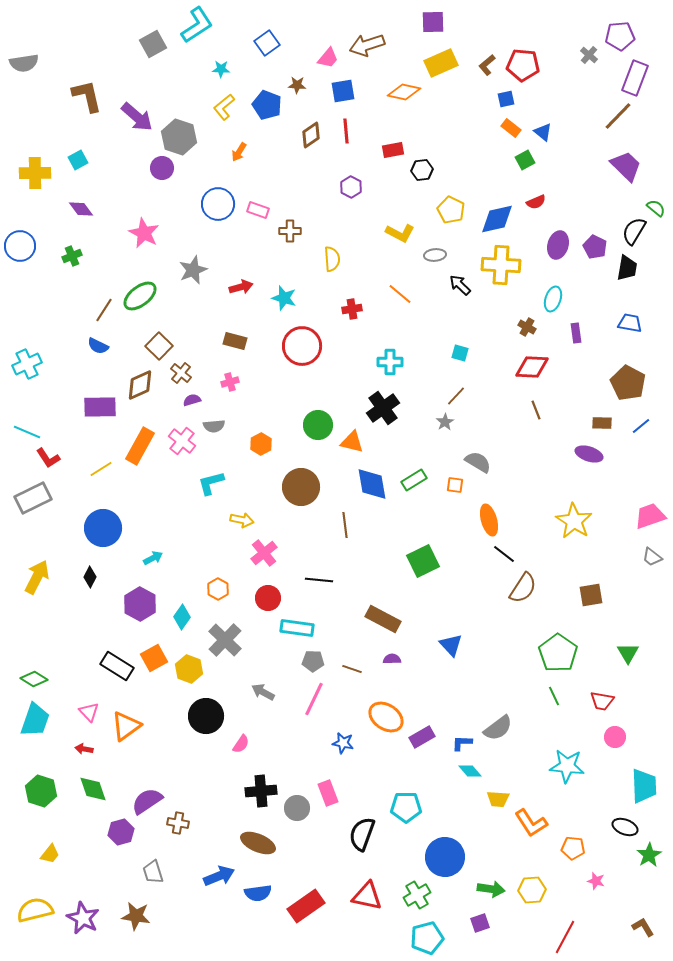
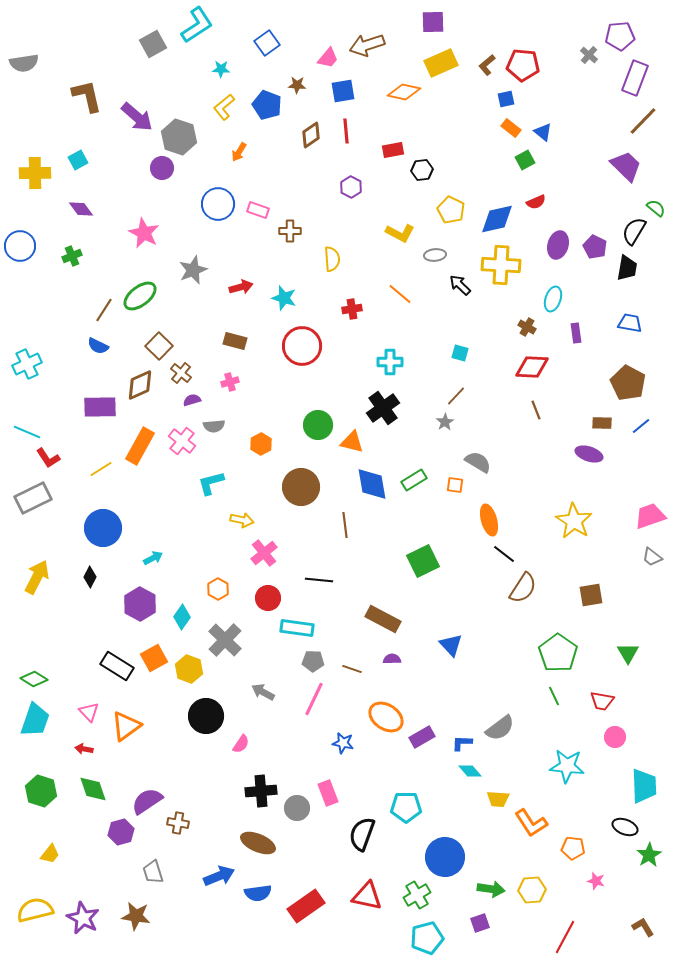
brown line at (618, 116): moved 25 px right, 5 px down
gray semicircle at (498, 728): moved 2 px right
